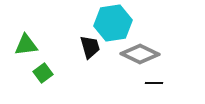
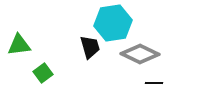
green triangle: moved 7 px left
